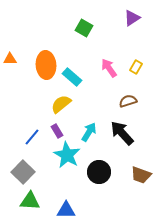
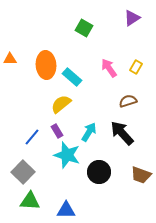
cyan star: rotated 12 degrees counterclockwise
